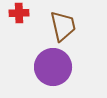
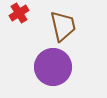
red cross: rotated 30 degrees counterclockwise
